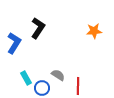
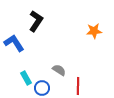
black L-shape: moved 2 px left, 7 px up
blue L-shape: rotated 65 degrees counterclockwise
gray semicircle: moved 1 px right, 5 px up
